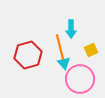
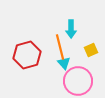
red hexagon: moved 1 px left
pink circle: moved 2 px left, 2 px down
